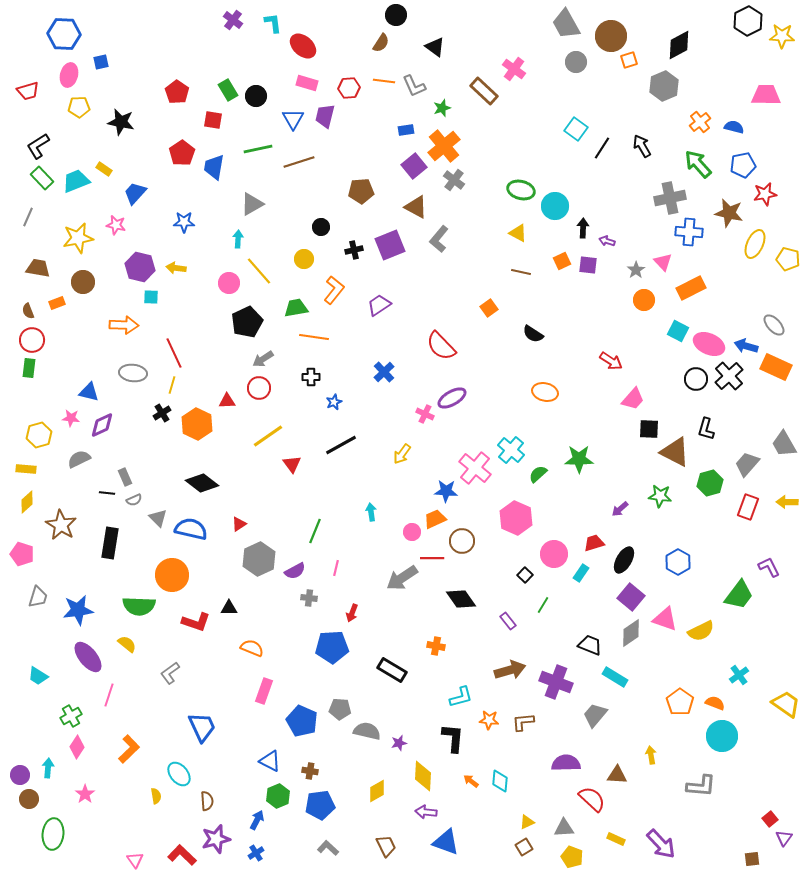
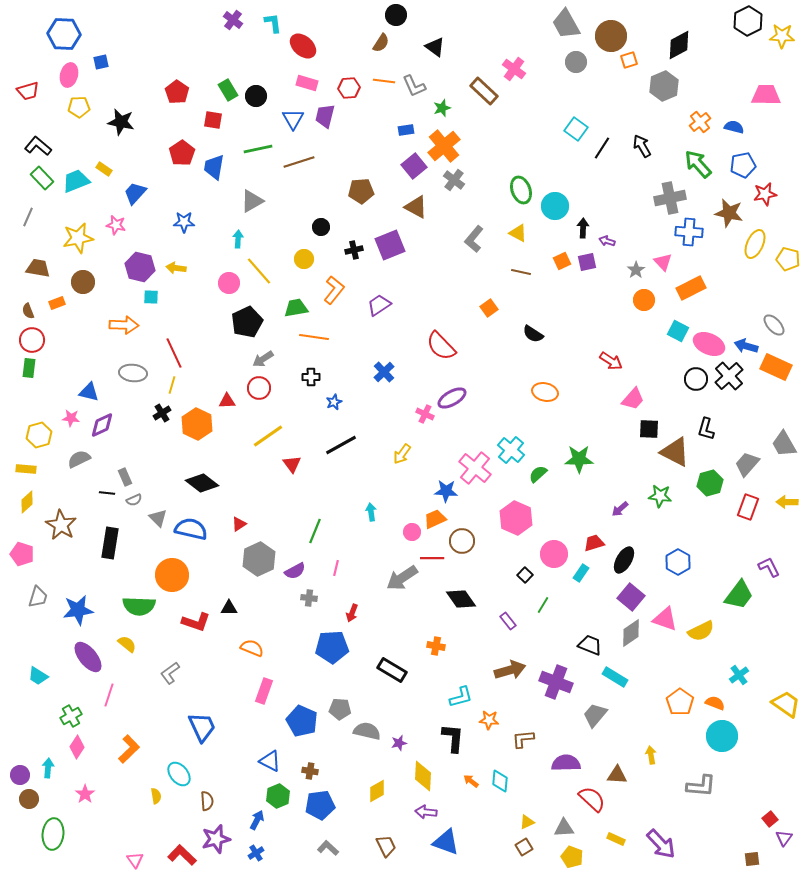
black L-shape at (38, 146): rotated 72 degrees clockwise
green ellipse at (521, 190): rotated 56 degrees clockwise
gray triangle at (252, 204): moved 3 px up
gray L-shape at (439, 239): moved 35 px right
purple square at (588, 265): moved 1 px left, 3 px up; rotated 18 degrees counterclockwise
brown L-shape at (523, 722): moved 17 px down
